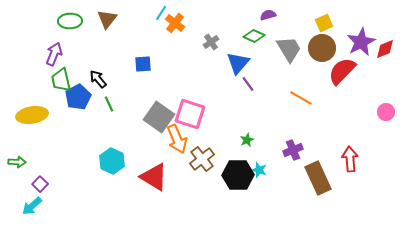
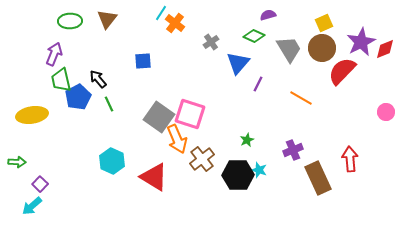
blue square: moved 3 px up
purple line: moved 10 px right; rotated 63 degrees clockwise
